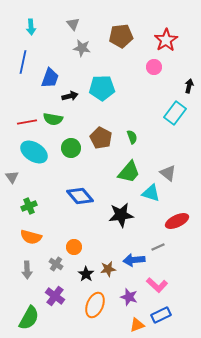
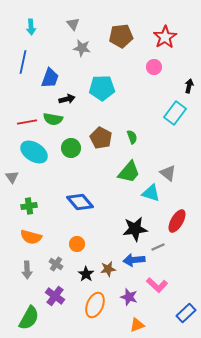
red star at (166, 40): moved 1 px left, 3 px up
black arrow at (70, 96): moved 3 px left, 3 px down
blue diamond at (80, 196): moved 6 px down
green cross at (29, 206): rotated 14 degrees clockwise
black star at (121, 215): moved 14 px right, 14 px down
red ellipse at (177, 221): rotated 35 degrees counterclockwise
orange circle at (74, 247): moved 3 px right, 3 px up
blue rectangle at (161, 315): moved 25 px right, 2 px up; rotated 18 degrees counterclockwise
